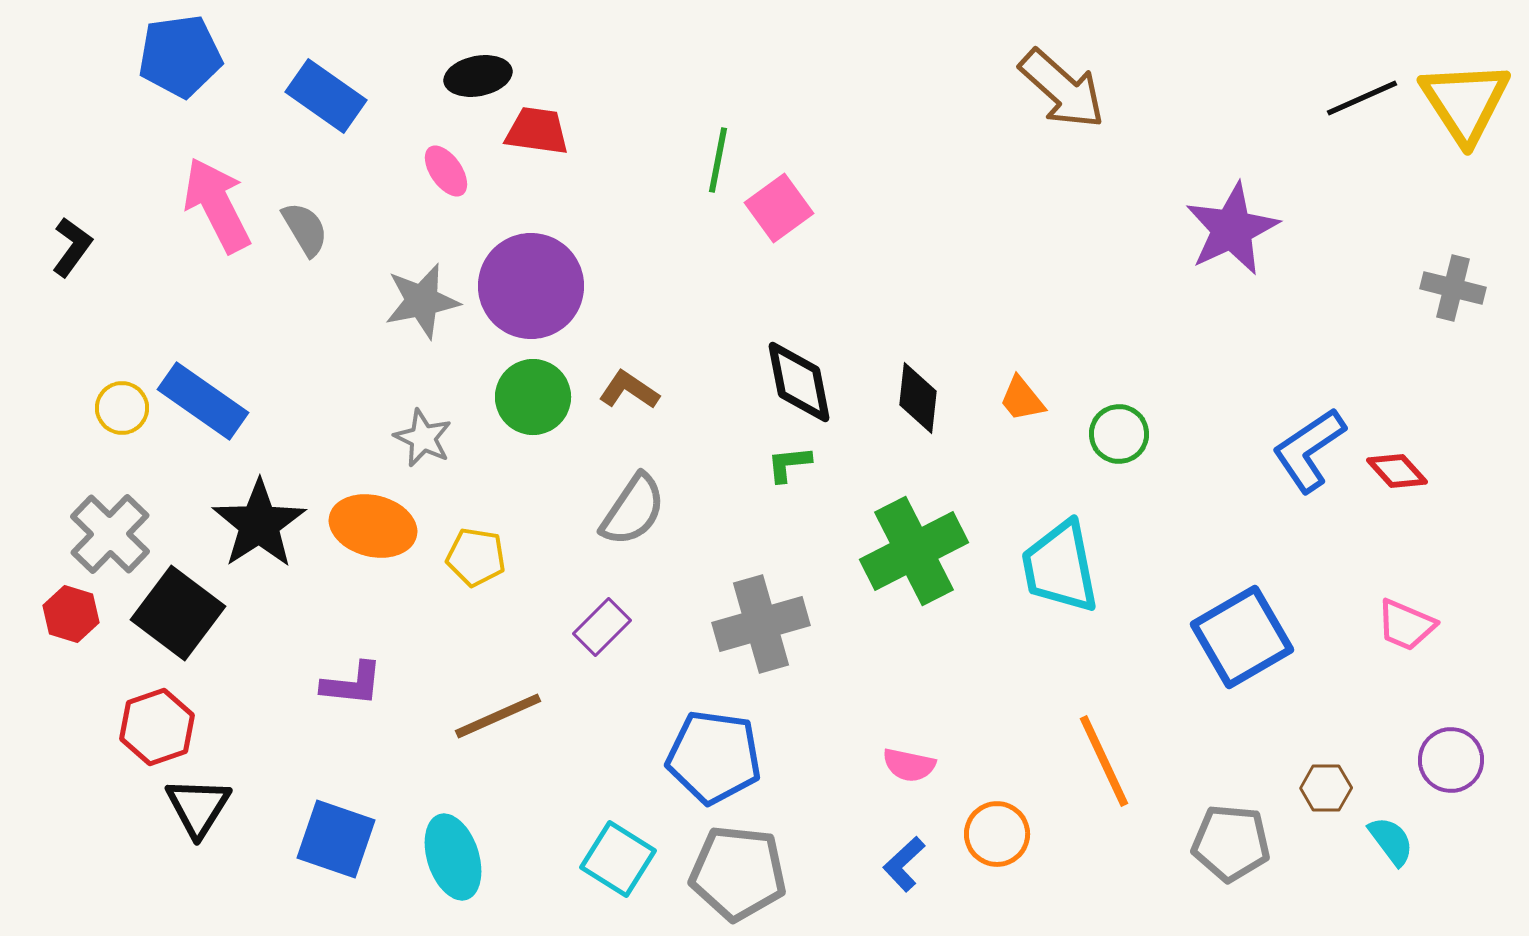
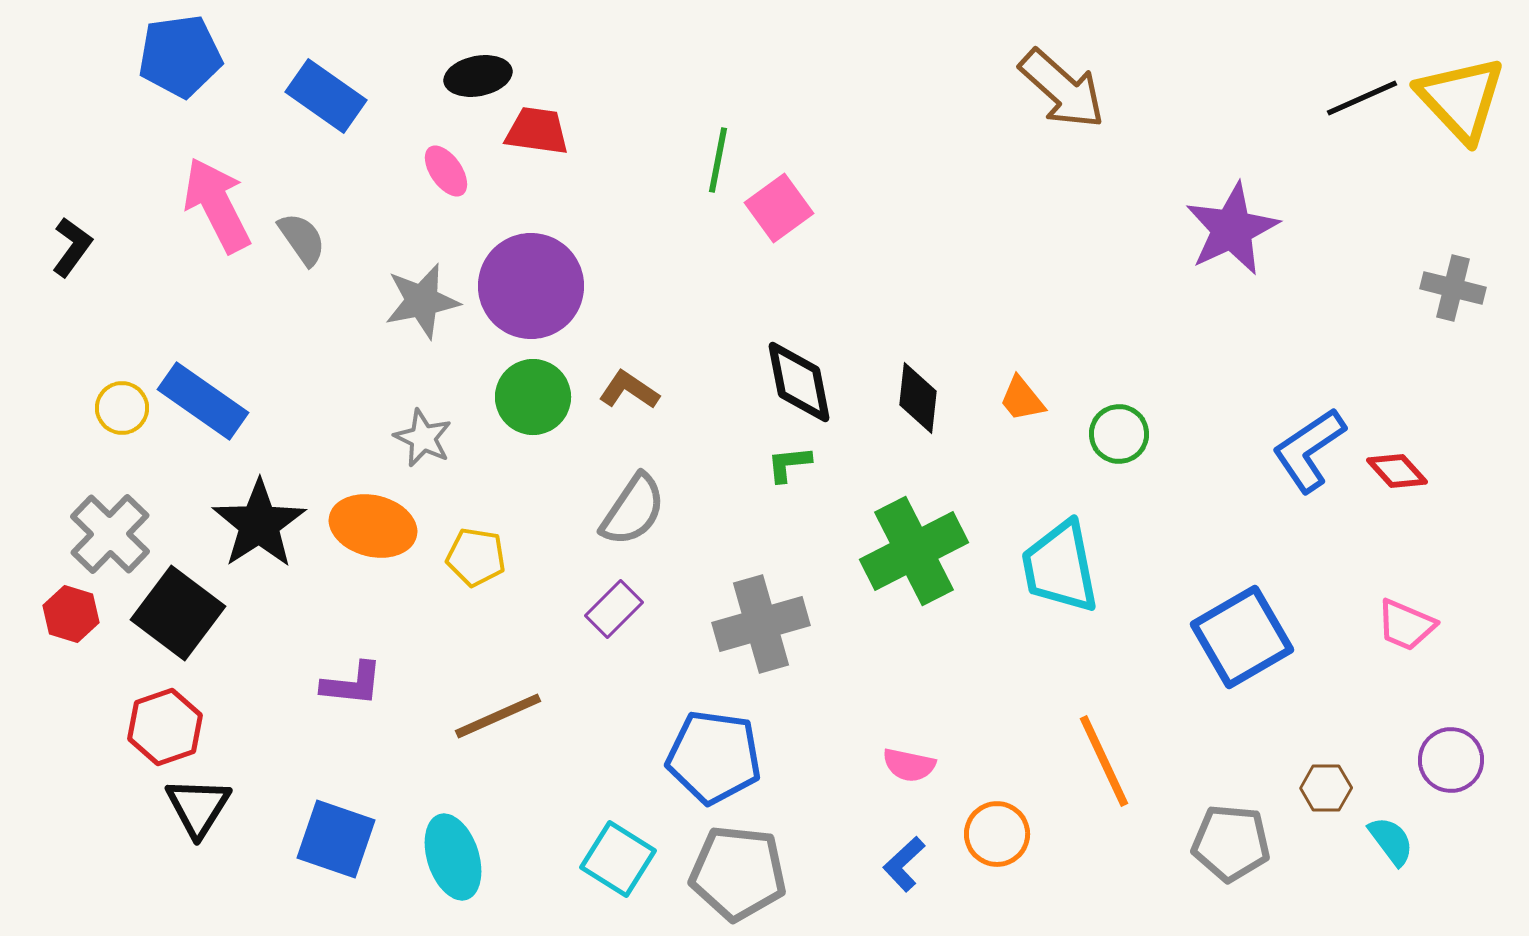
yellow triangle at (1465, 102): moved 4 px left, 3 px up; rotated 10 degrees counterclockwise
gray semicircle at (305, 229): moved 3 px left, 10 px down; rotated 4 degrees counterclockwise
purple rectangle at (602, 627): moved 12 px right, 18 px up
red hexagon at (157, 727): moved 8 px right
